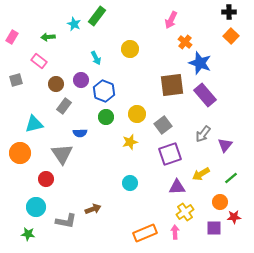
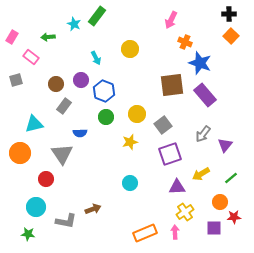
black cross at (229, 12): moved 2 px down
orange cross at (185, 42): rotated 16 degrees counterclockwise
pink rectangle at (39, 61): moved 8 px left, 4 px up
